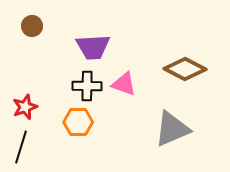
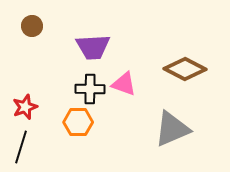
black cross: moved 3 px right, 3 px down
